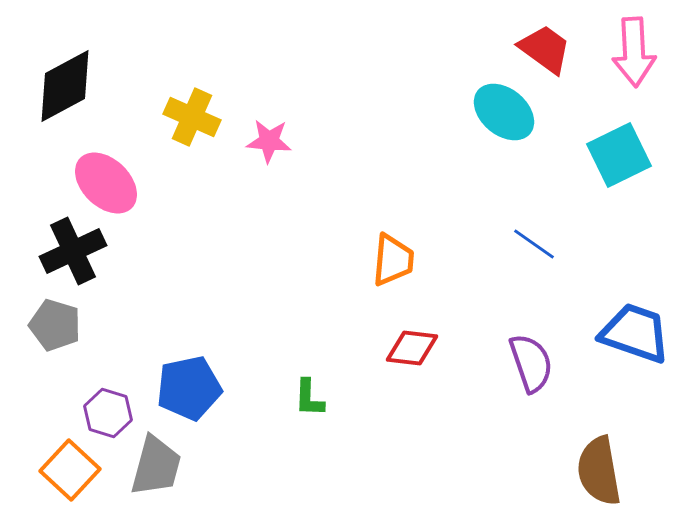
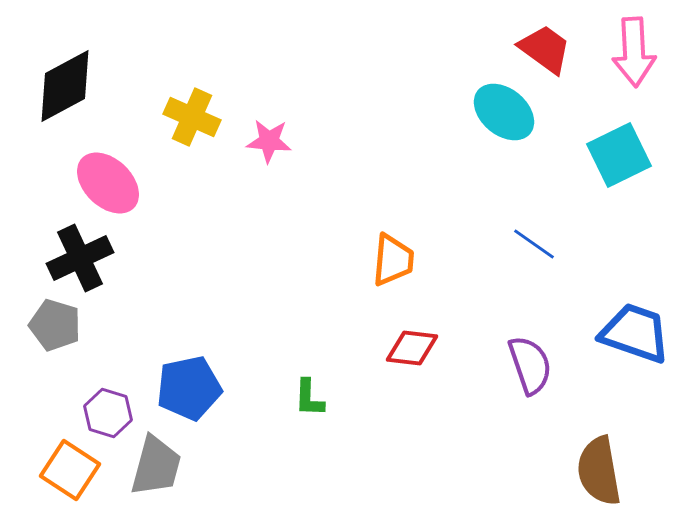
pink ellipse: moved 2 px right
black cross: moved 7 px right, 7 px down
purple semicircle: moved 1 px left, 2 px down
orange square: rotated 10 degrees counterclockwise
